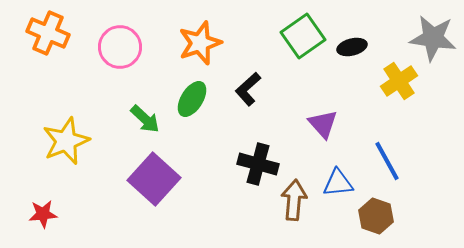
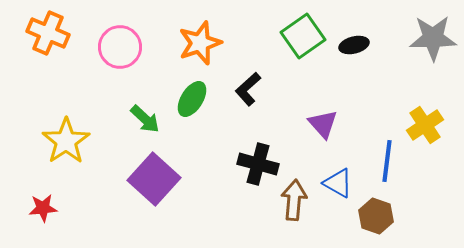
gray star: rotated 9 degrees counterclockwise
black ellipse: moved 2 px right, 2 px up
yellow cross: moved 26 px right, 44 px down
yellow star: rotated 12 degrees counterclockwise
blue line: rotated 36 degrees clockwise
blue triangle: rotated 36 degrees clockwise
red star: moved 6 px up
